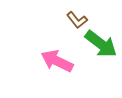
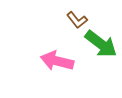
pink arrow: rotated 12 degrees counterclockwise
